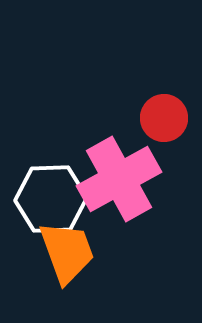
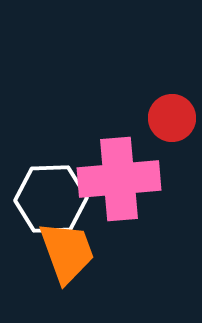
red circle: moved 8 px right
pink cross: rotated 24 degrees clockwise
